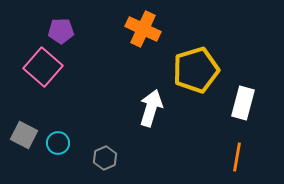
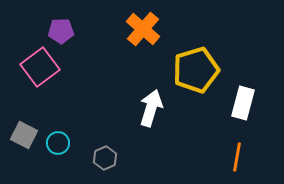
orange cross: rotated 16 degrees clockwise
pink square: moved 3 px left; rotated 12 degrees clockwise
